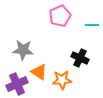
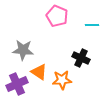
pink pentagon: moved 3 px left; rotated 25 degrees counterclockwise
black cross: moved 1 px right
